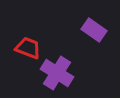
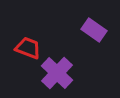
purple cross: rotated 12 degrees clockwise
